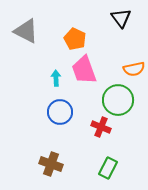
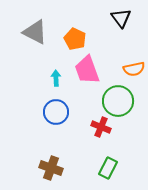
gray triangle: moved 9 px right, 1 px down
pink trapezoid: moved 3 px right
green circle: moved 1 px down
blue circle: moved 4 px left
brown cross: moved 4 px down
